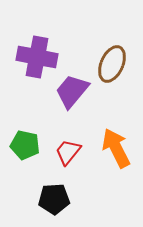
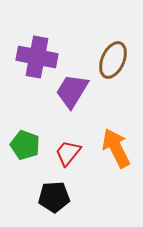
brown ellipse: moved 1 px right, 4 px up
purple trapezoid: rotated 9 degrees counterclockwise
green pentagon: rotated 8 degrees clockwise
red trapezoid: moved 1 px down
black pentagon: moved 2 px up
